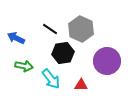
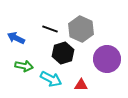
black line: rotated 14 degrees counterclockwise
black hexagon: rotated 10 degrees counterclockwise
purple circle: moved 2 px up
cyan arrow: rotated 25 degrees counterclockwise
